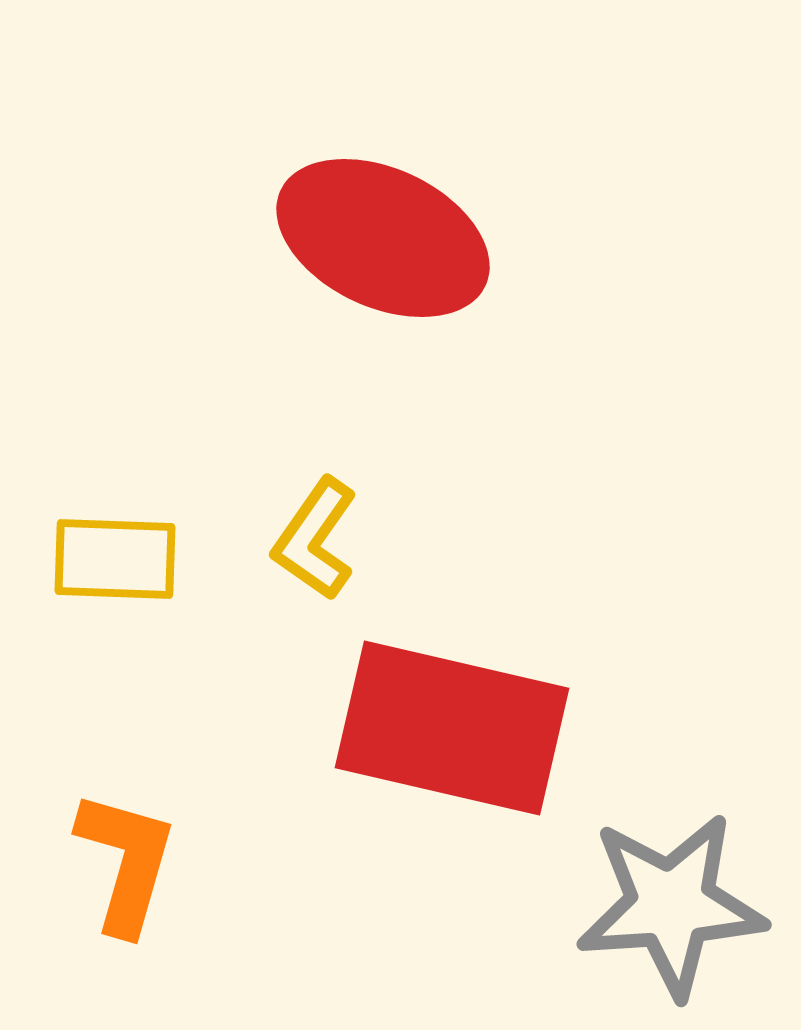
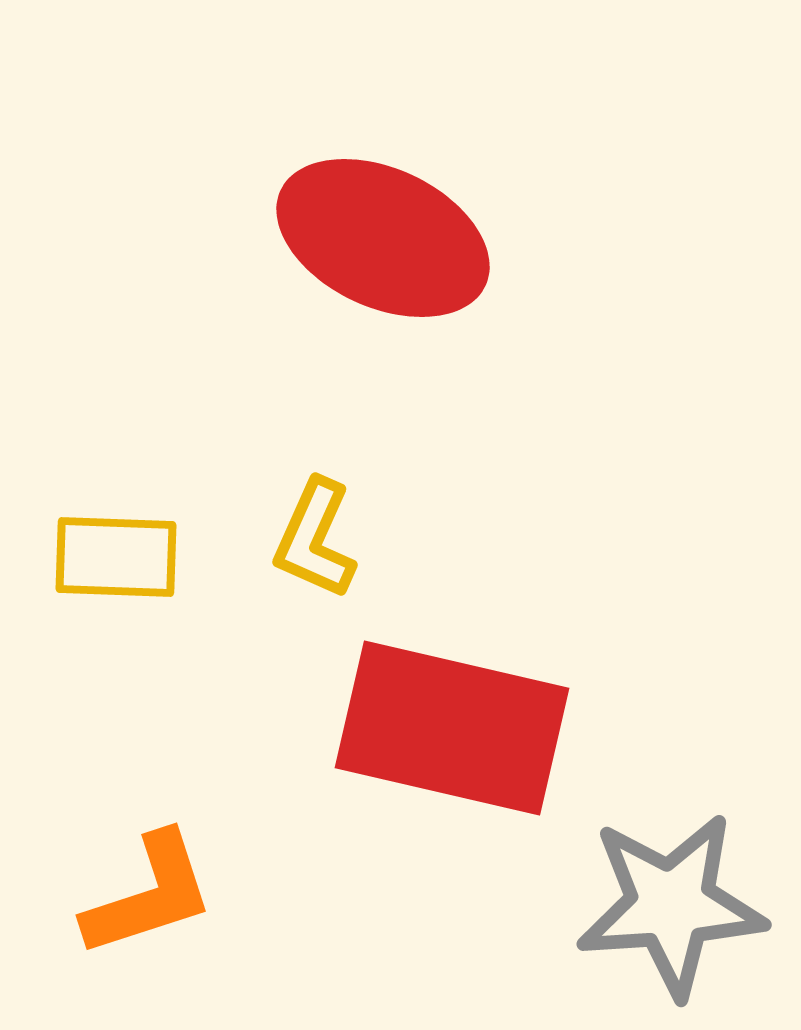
yellow L-shape: rotated 11 degrees counterclockwise
yellow rectangle: moved 1 px right, 2 px up
orange L-shape: moved 23 px right, 33 px down; rotated 56 degrees clockwise
